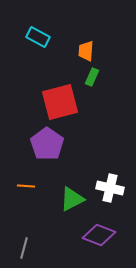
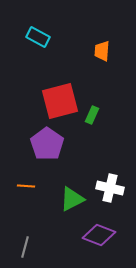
orange trapezoid: moved 16 px right
green rectangle: moved 38 px down
red square: moved 1 px up
gray line: moved 1 px right, 1 px up
